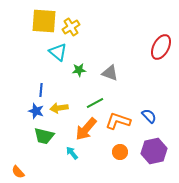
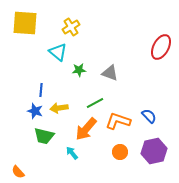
yellow square: moved 19 px left, 2 px down
blue star: moved 1 px left
